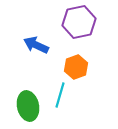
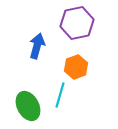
purple hexagon: moved 2 px left, 1 px down
blue arrow: moved 1 px right, 1 px down; rotated 80 degrees clockwise
green ellipse: rotated 16 degrees counterclockwise
